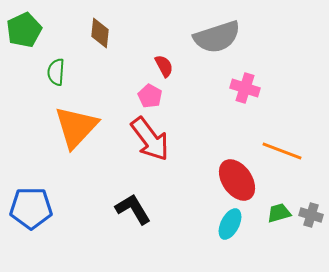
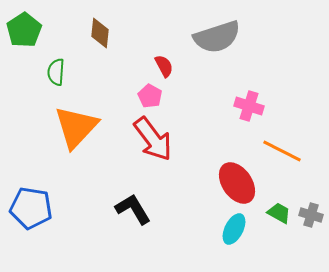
green pentagon: rotated 8 degrees counterclockwise
pink cross: moved 4 px right, 18 px down
red arrow: moved 3 px right
orange line: rotated 6 degrees clockwise
red ellipse: moved 3 px down
blue pentagon: rotated 9 degrees clockwise
green trapezoid: rotated 45 degrees clockwise
cyan ellipse: moved 4 px right, 5 px down
